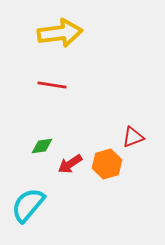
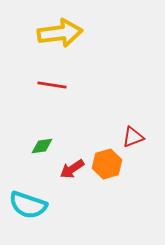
red arrow: moved 2 px right, 5 px down
cyan semicircle: rotated 111 degrees counterclockwise
